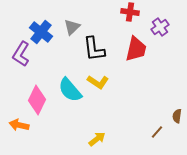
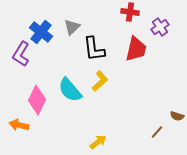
yellow L-shape: moved 2 px right, 1 px up; rotated 75 degrees counterclockwise
brown semicircle: rotated 80 degrees counterclockwise
yellow arrow: moved 1 px right, 3 px down
